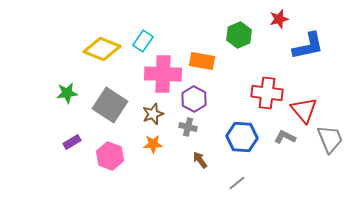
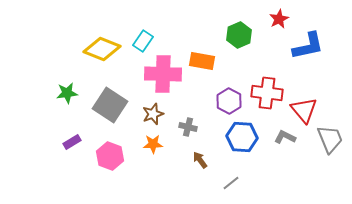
red star: rotated 12 degrees counterclockwise
purple hexagon: moved 35 px right, 2 px down
gray line: moved 6 px left
